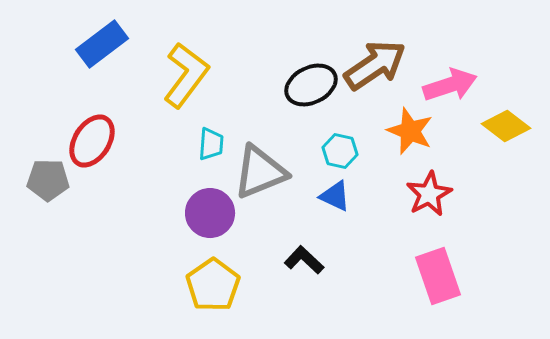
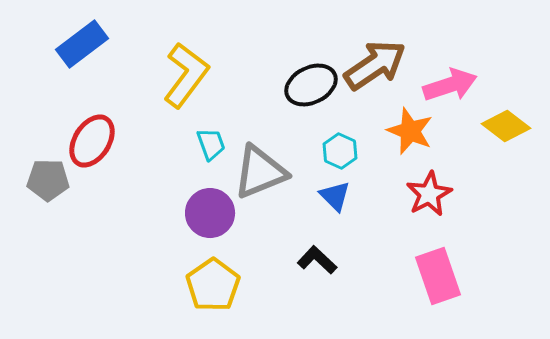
blue rectangle: moved 20 px left
cyan trapezoid: rotated 24 degrees counterclockwise
cyan hexagon: rotated 12 degrees clockwise
blue triangle: rotated 20 degrees clockwise
black L-shape: moved 13 px right
